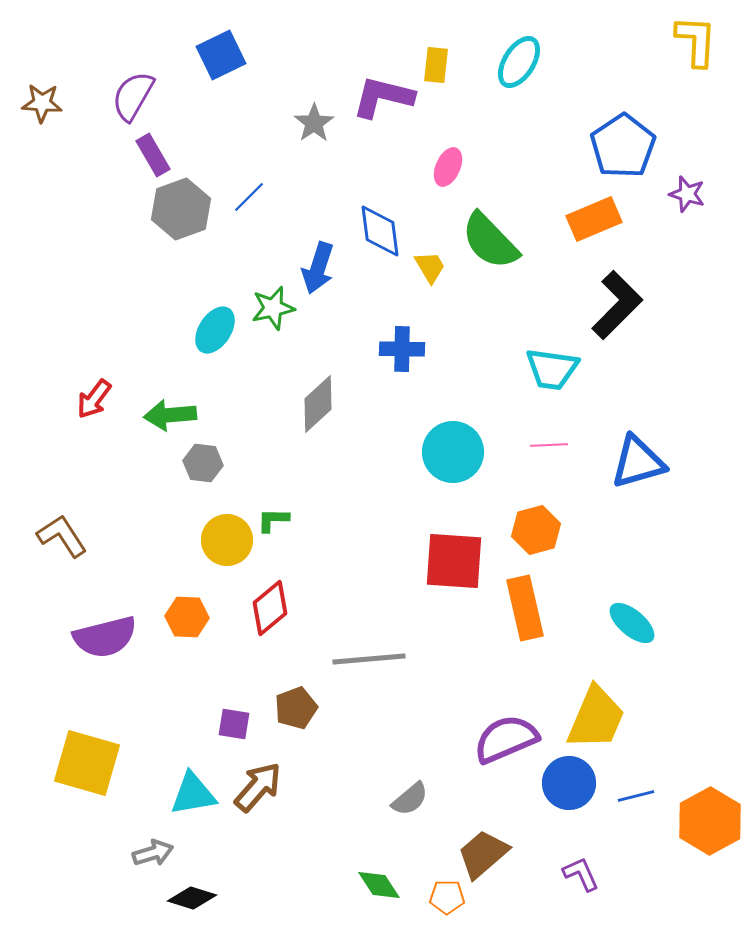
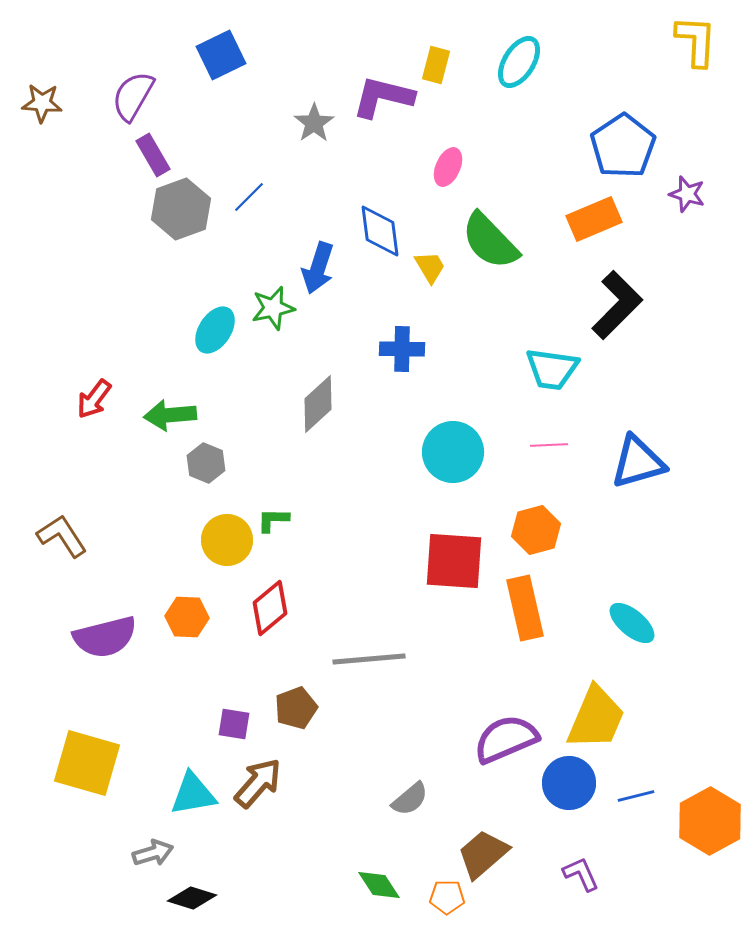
yellow rectangle at (436, 65): rotated 9 degrees clockwise
gray hexagon at (203, 463): moved 3 px right; rotated 15 degrees clockwise
brown arrow at (258, 787): moved 4 px up
